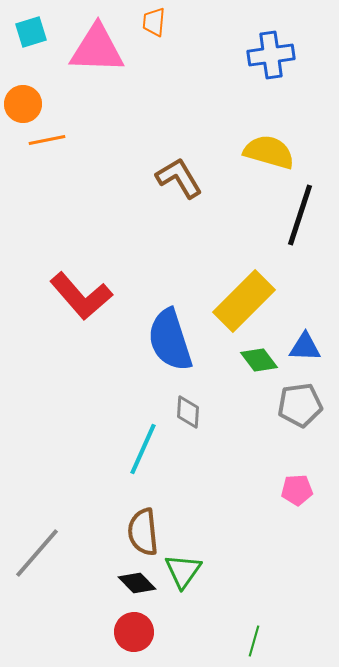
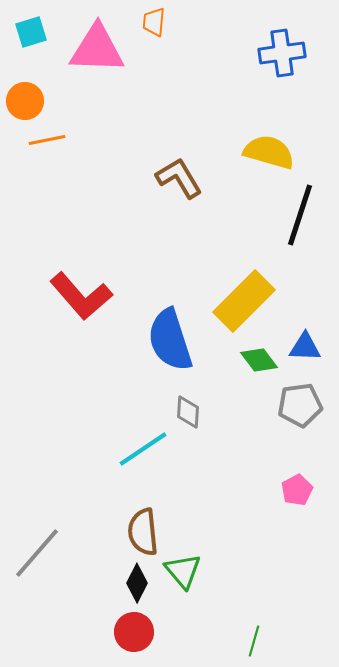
blue cross: moved 11 px right, 2 px up
orange circle: moved 2 px right, 3 px up
cyan line: rotated 32 degrees clockwise
pink pentagon: rotated 24 degrees counterclockwise
green triangle: rotated 15 degrees counterclockwise
black diamond: rotated 72 degrees clockwise
